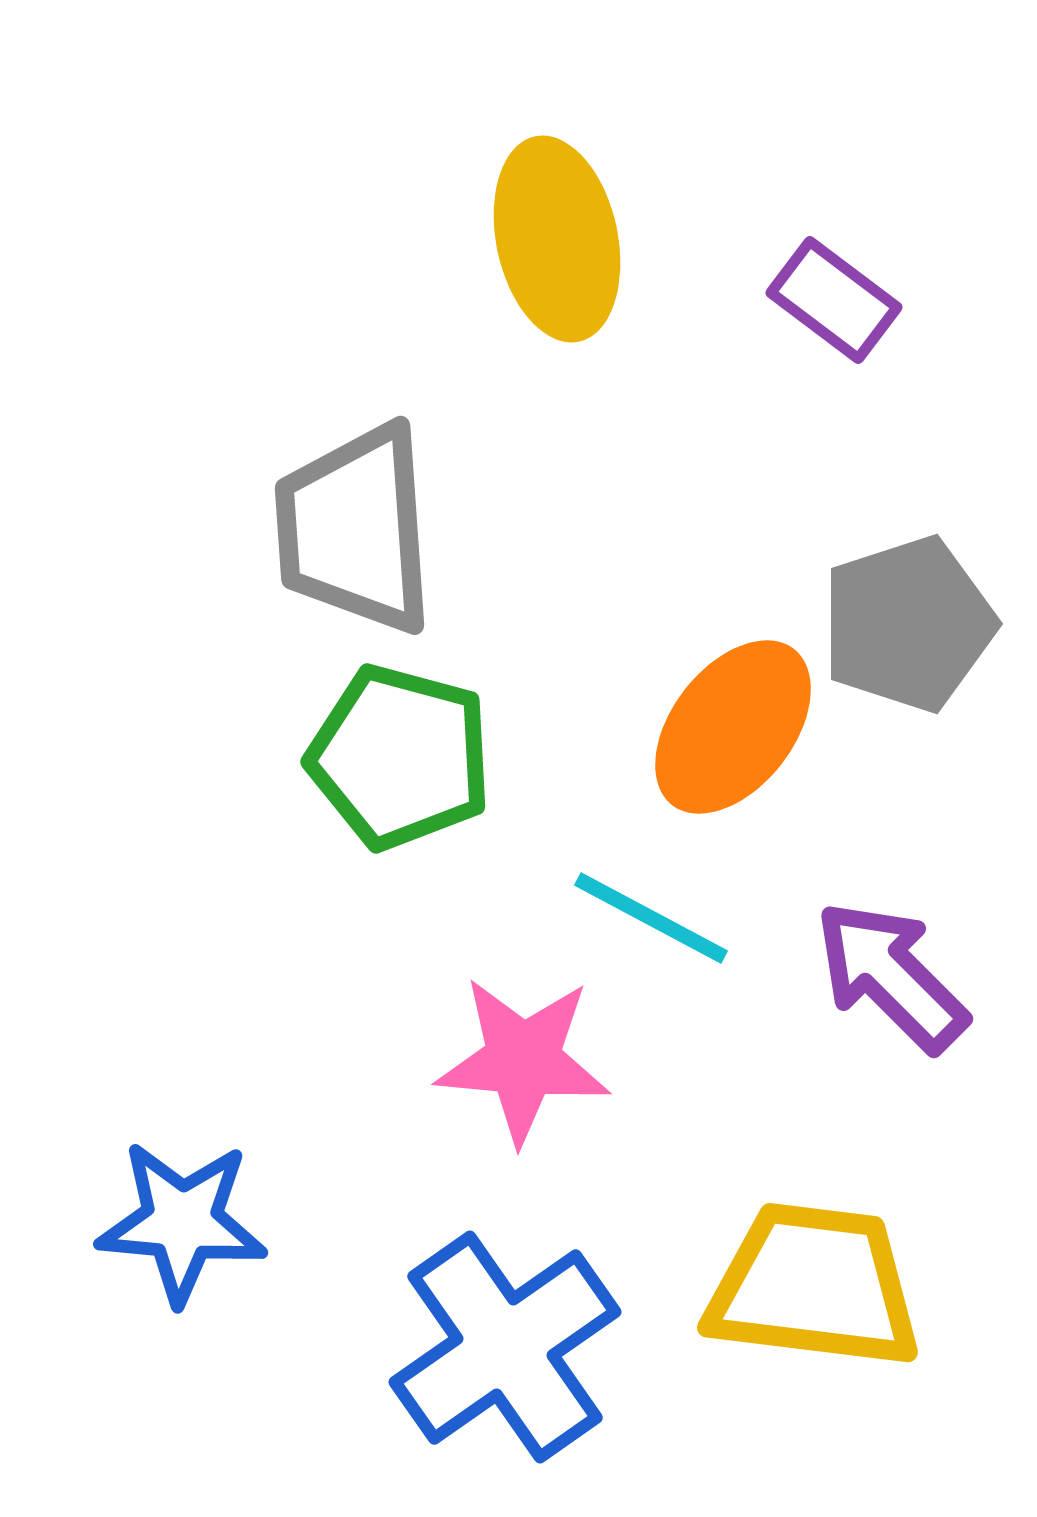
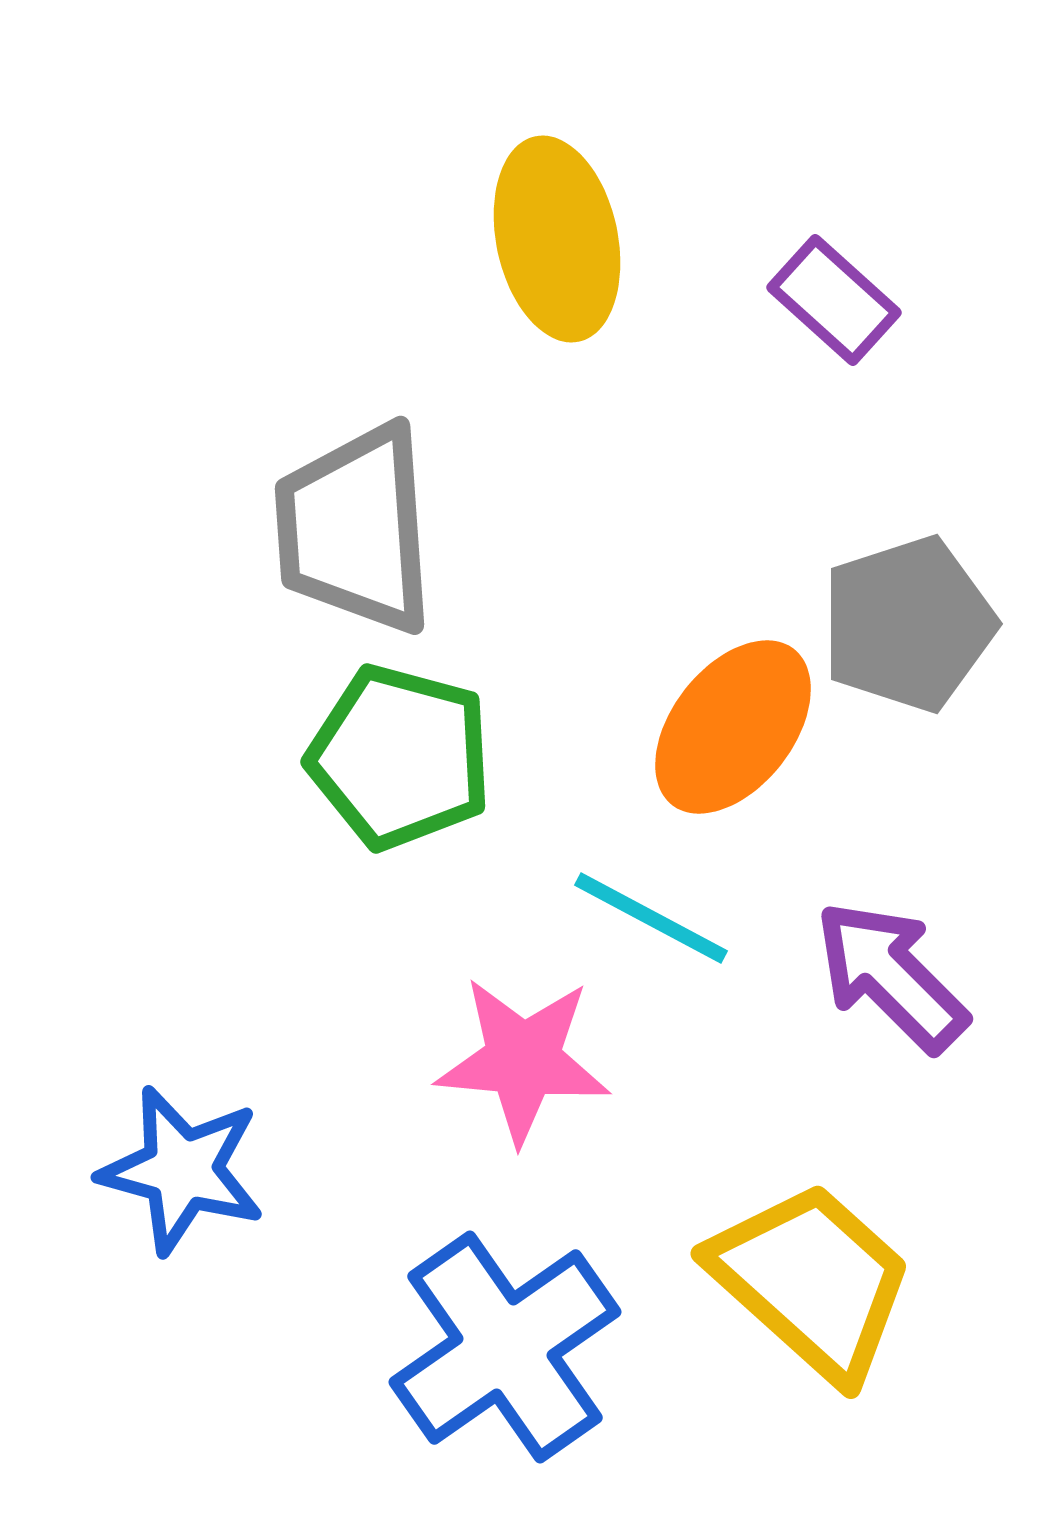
purple rectangle: rotated 5 degrees clockwise
blue star: moved 52 px up; rotated 10 degrees clockwise
yellow trapezoid: moved 2 px left, 5 px up; rotated 35 degrees clockwise
